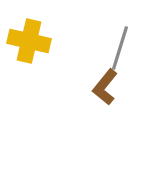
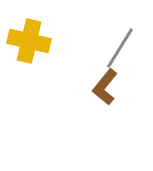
gray line: rotated 15 degrees clockwise
